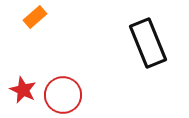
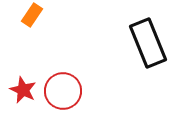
orange rectangle: moved 3 px left, 2 px up; rotated 15 degrees counterclockwise
red circle: moved 4 px up
